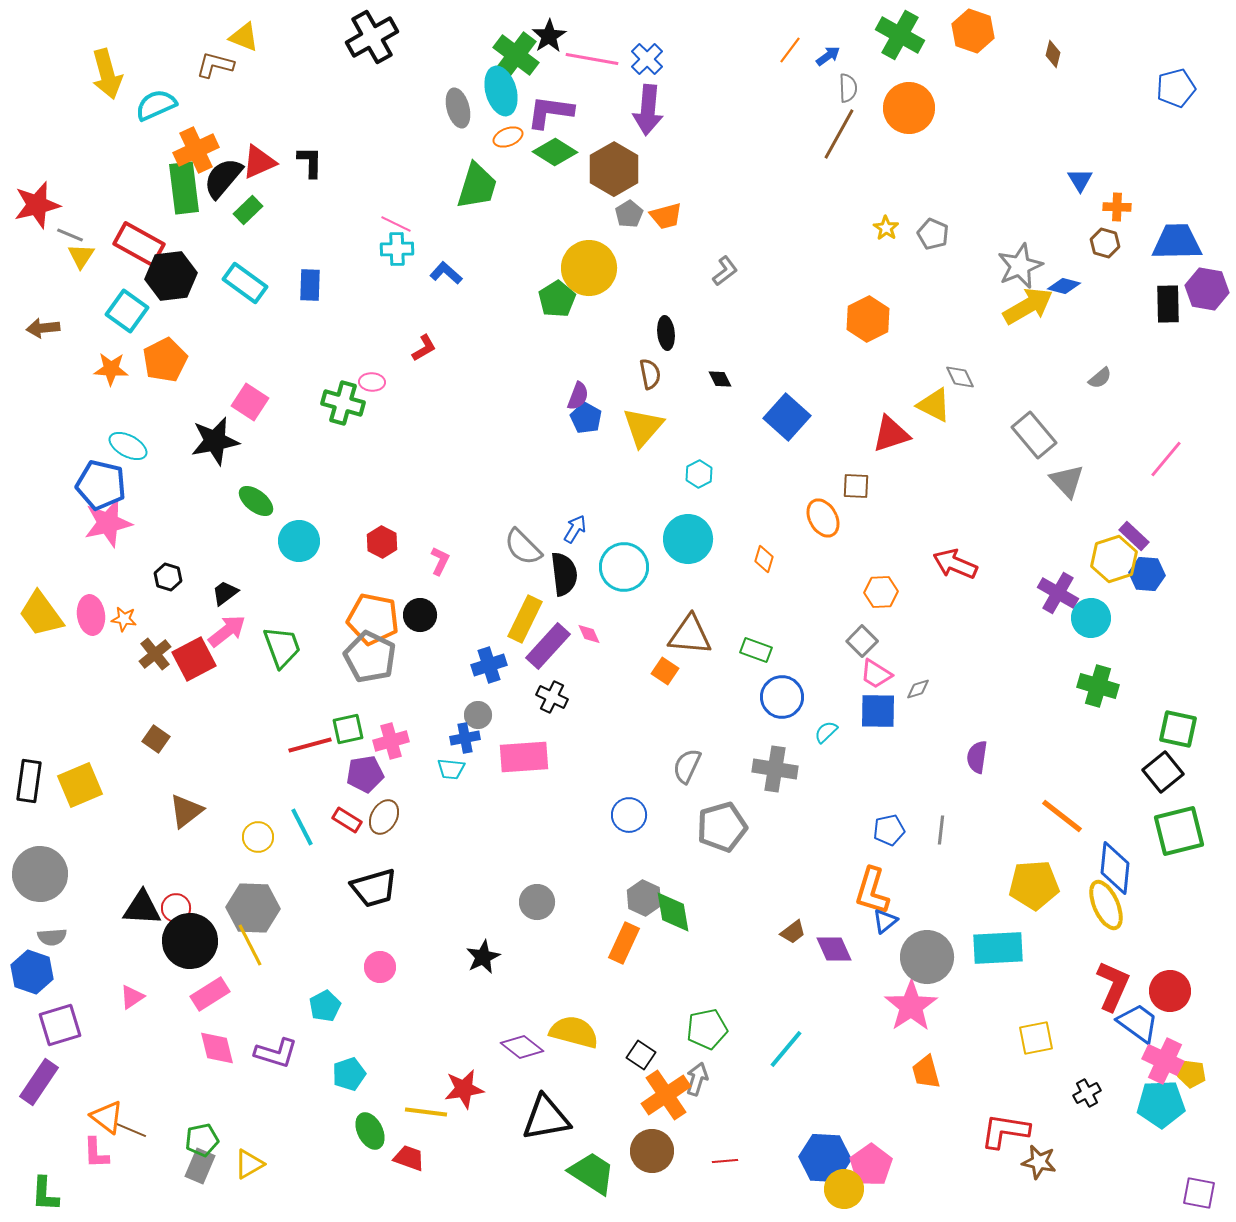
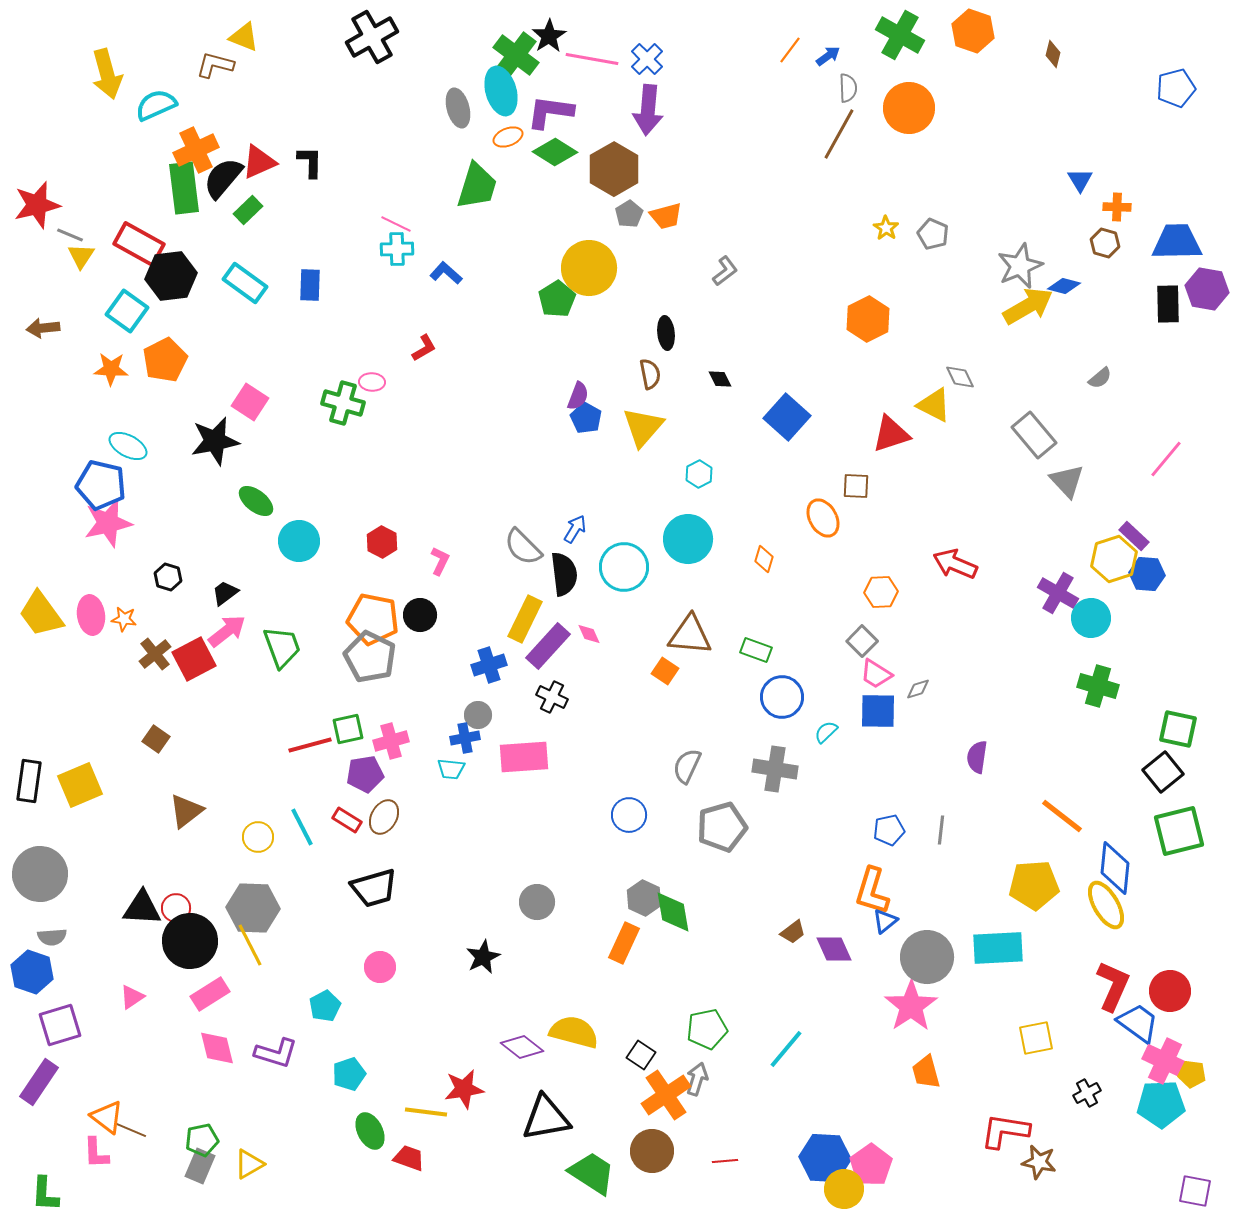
yellow ellipse at (1106, 905): rotated 6 degrees counterclockwise
purple square at (1199, 1193): moved 4 px left, 2 px up
